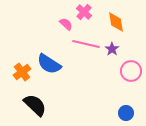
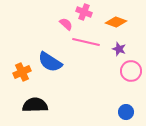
pink cross: rotated 21 degrees counterclockwise
orange diamond: rotated 60 degrees counterclockwise
pink line: moved 2 px up
purple star: moved 7 px right; rotated 16 degrees counterclockwise
blue semicircle: moved 1 px right, 2 px up
orange cross: rotated 12 degrees clockwise
black semicircle: rotated 45 degrees counterclockwise
blue circle: moved 1 px up
